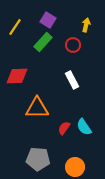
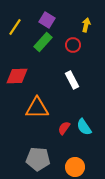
purple square: moved 1 px left
